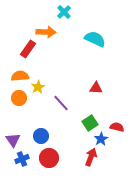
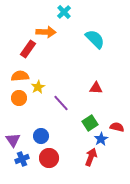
cyan semicircle: rotated 20 degrees clockwise
